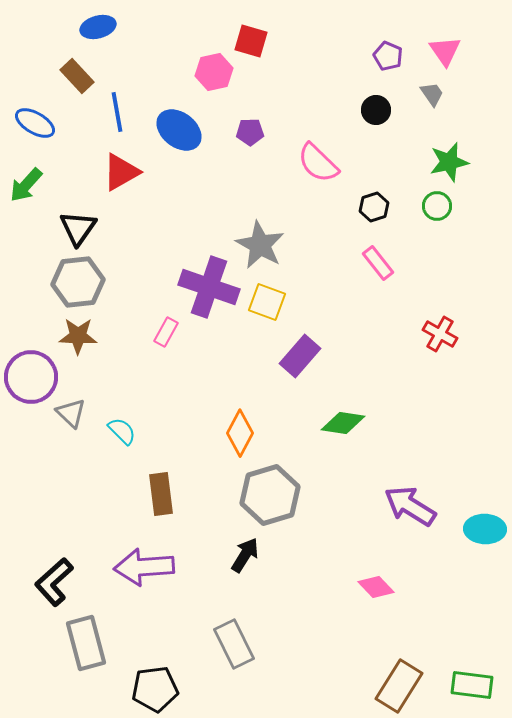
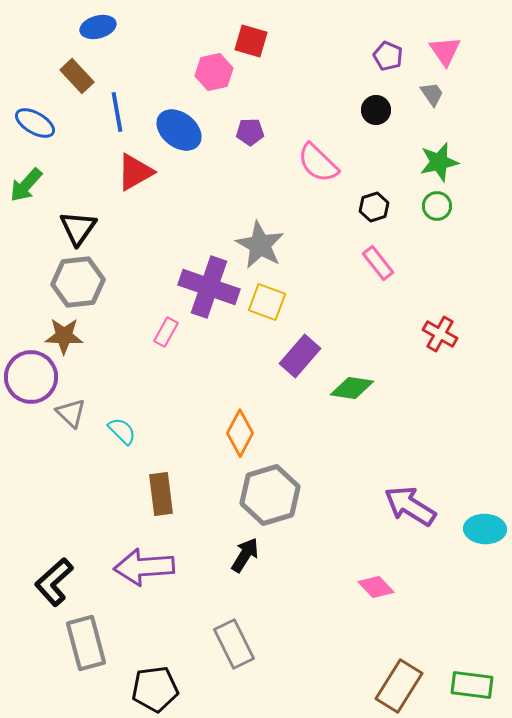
green star at (449, 162): moved 10 px left
red triangle at (121, 172): moved 14 px right
brown star at (78, 336): moved 14 px left
green diamond at (343, 423): moved 9 px right, 35 px up
